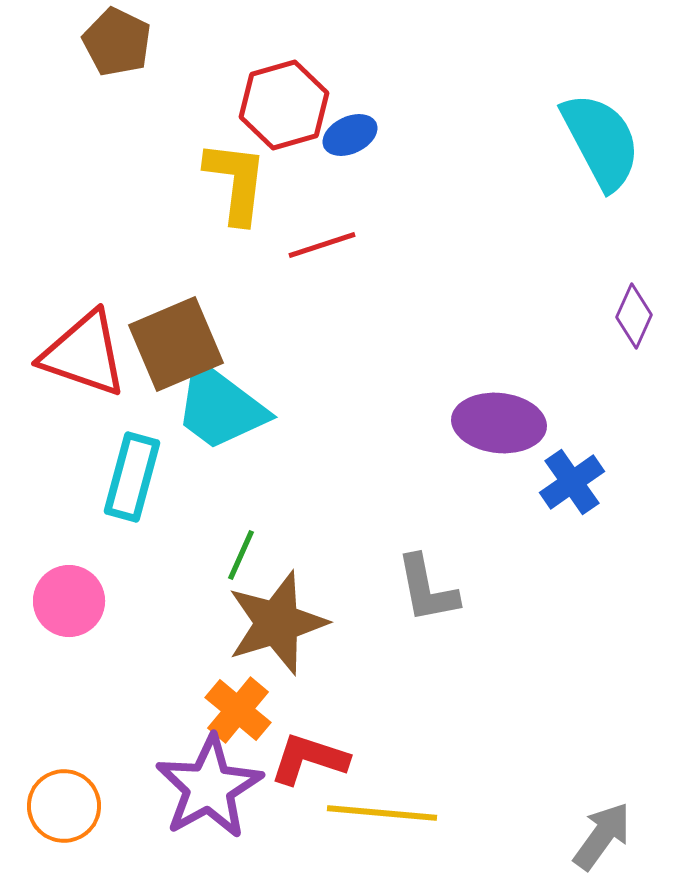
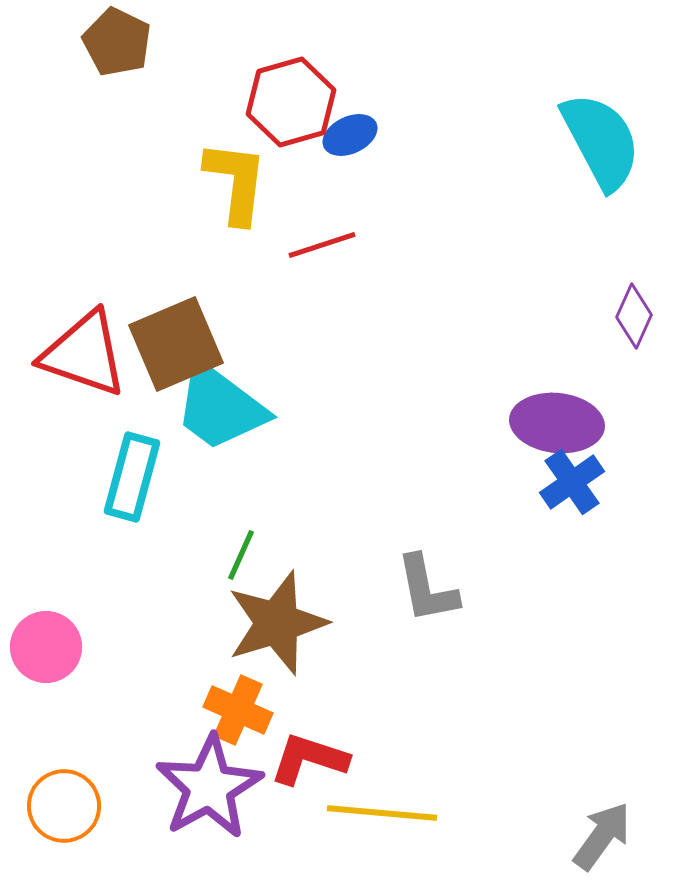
red hexagon: moved 7 px right, 3 px up
purple ellipse: moved 58 px right
pink circle: moved 23 px left, 46 px down
orange cross: rotated 16 degrees counterclockwise
